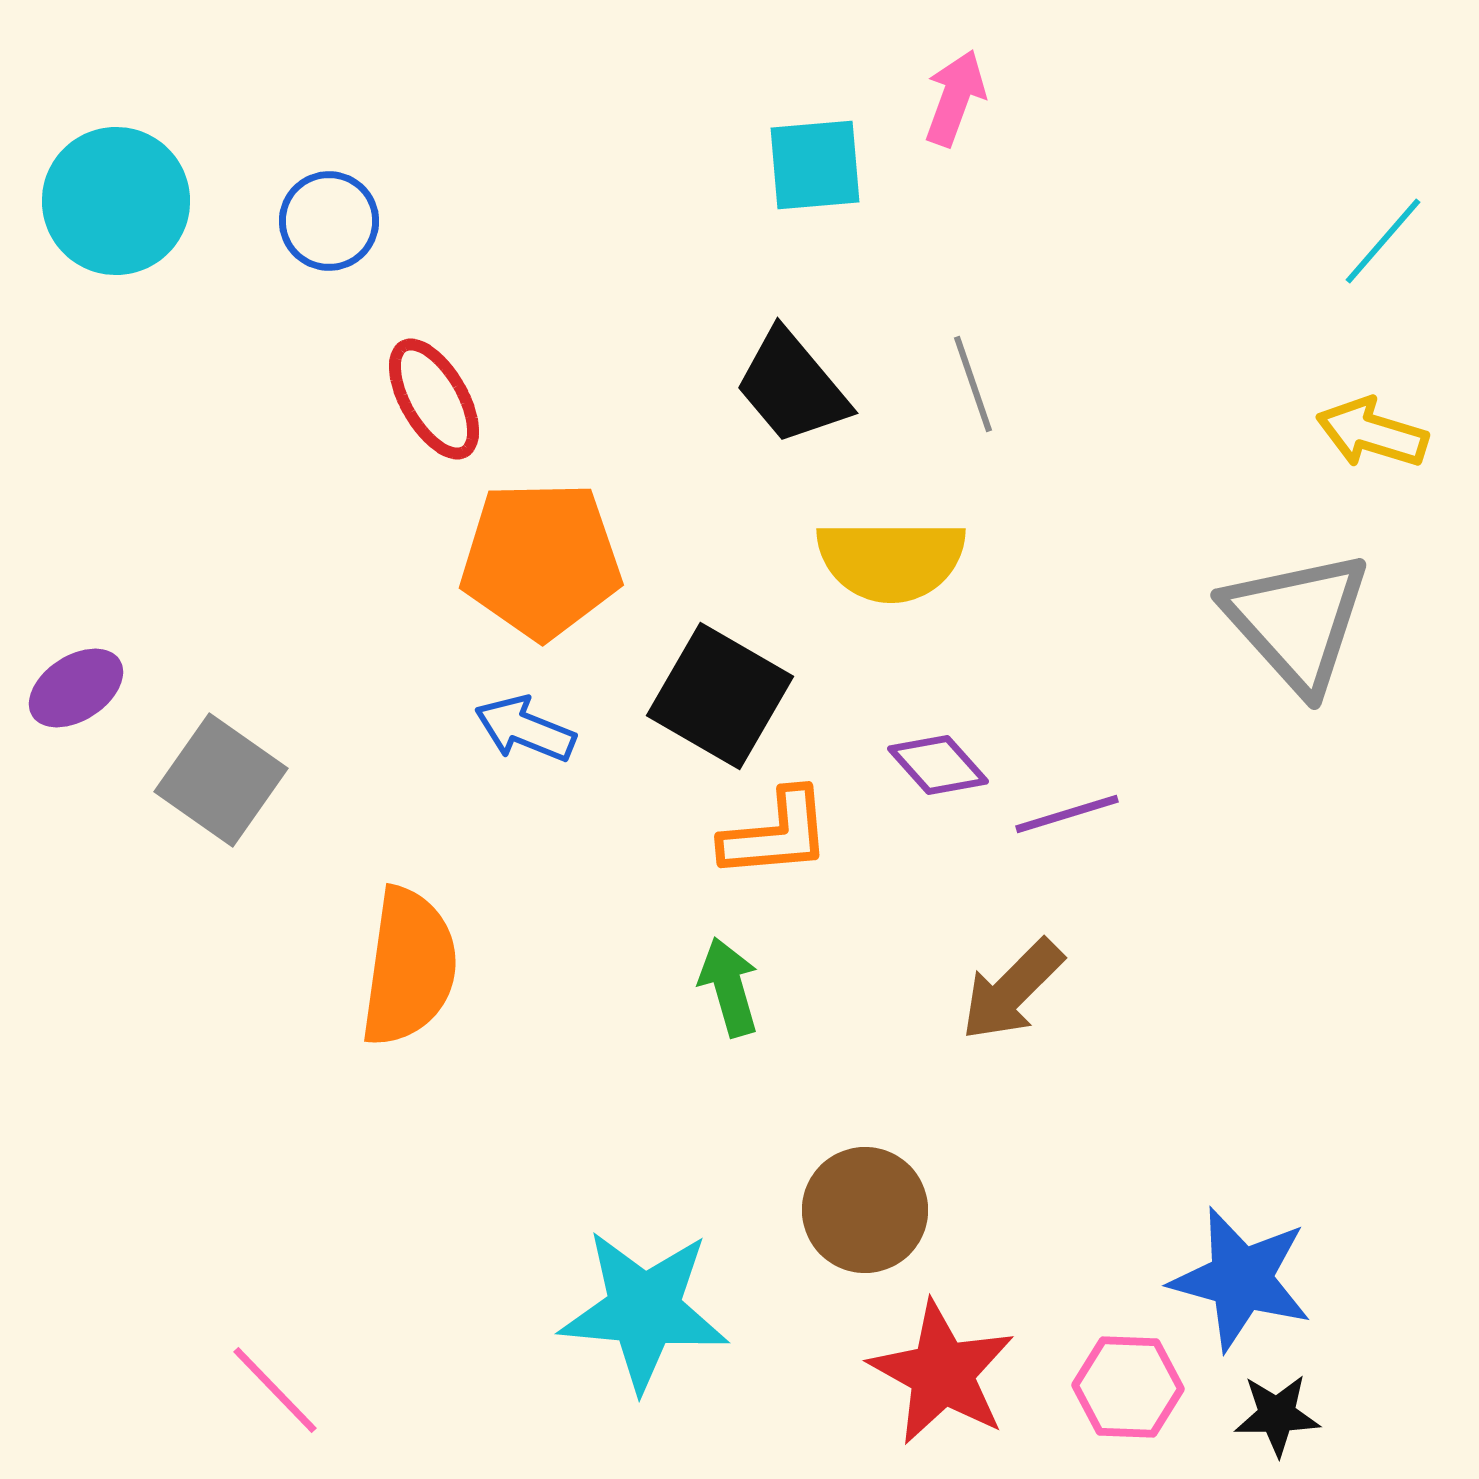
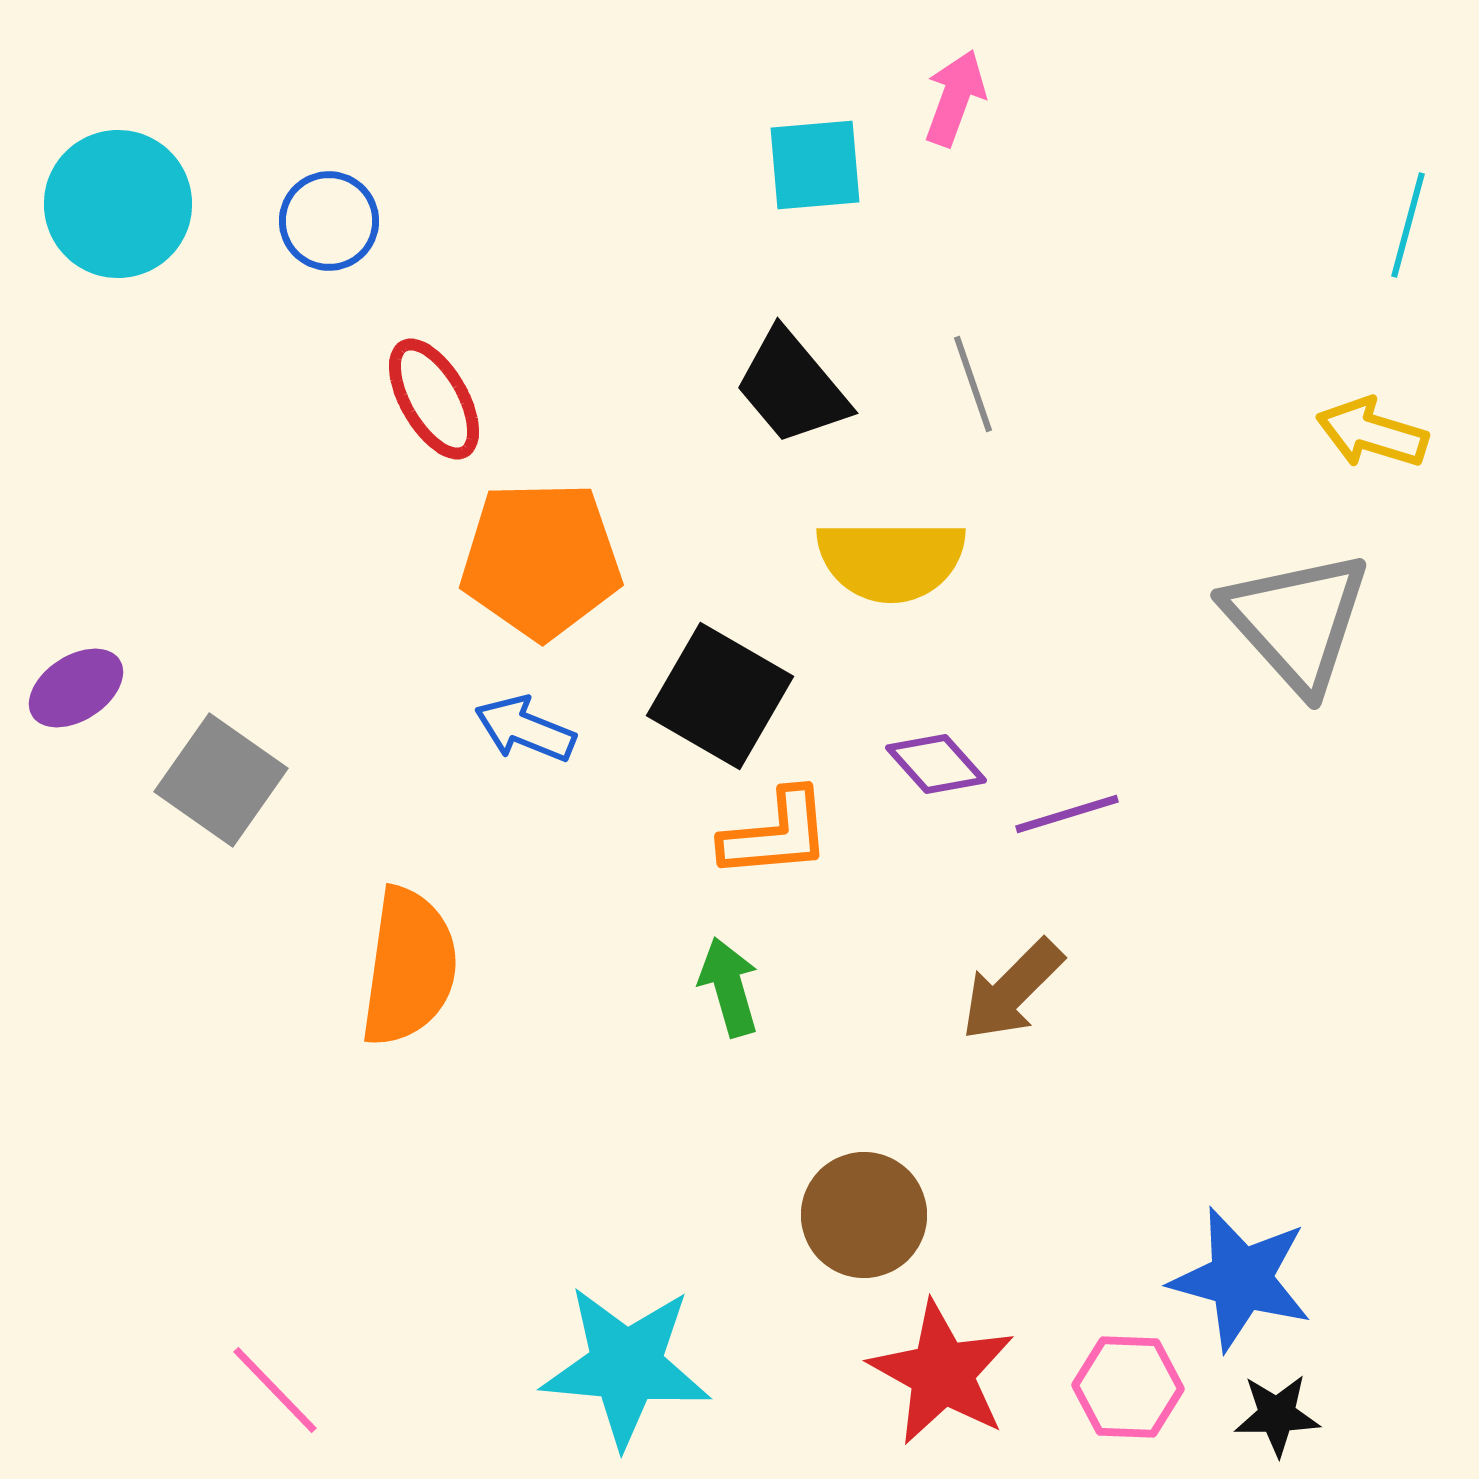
cyan circle: moved 2 px right, 3 px down
cyan line: moved 25 px right, 16 px up; rotated 26 degrees counterclockwise
purple diamond: moved 2 px left, 1 px up
brown circle: moved 1 px left, 5 px down
cyan star: moved 18 px left, 56 px down
